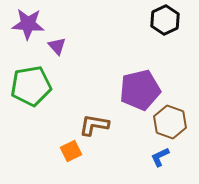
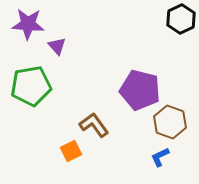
black hexagon: moved 16 px right, 1 px up
purple pentagon: rotated 27 degrees clockwise
brown L-shape: rotated 44 degrees clockwise
